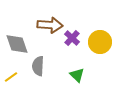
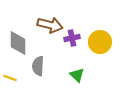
brown arrow: rotated 10 degrees clockwise
purple cross: rotated 35 degrees clockwise
gray diamond: moved 1 px right, 1 px up; rotated 20 degrees clockwise
yellow line: moved 1 px left, 1 px down; rotated 56 degrees clockwise
